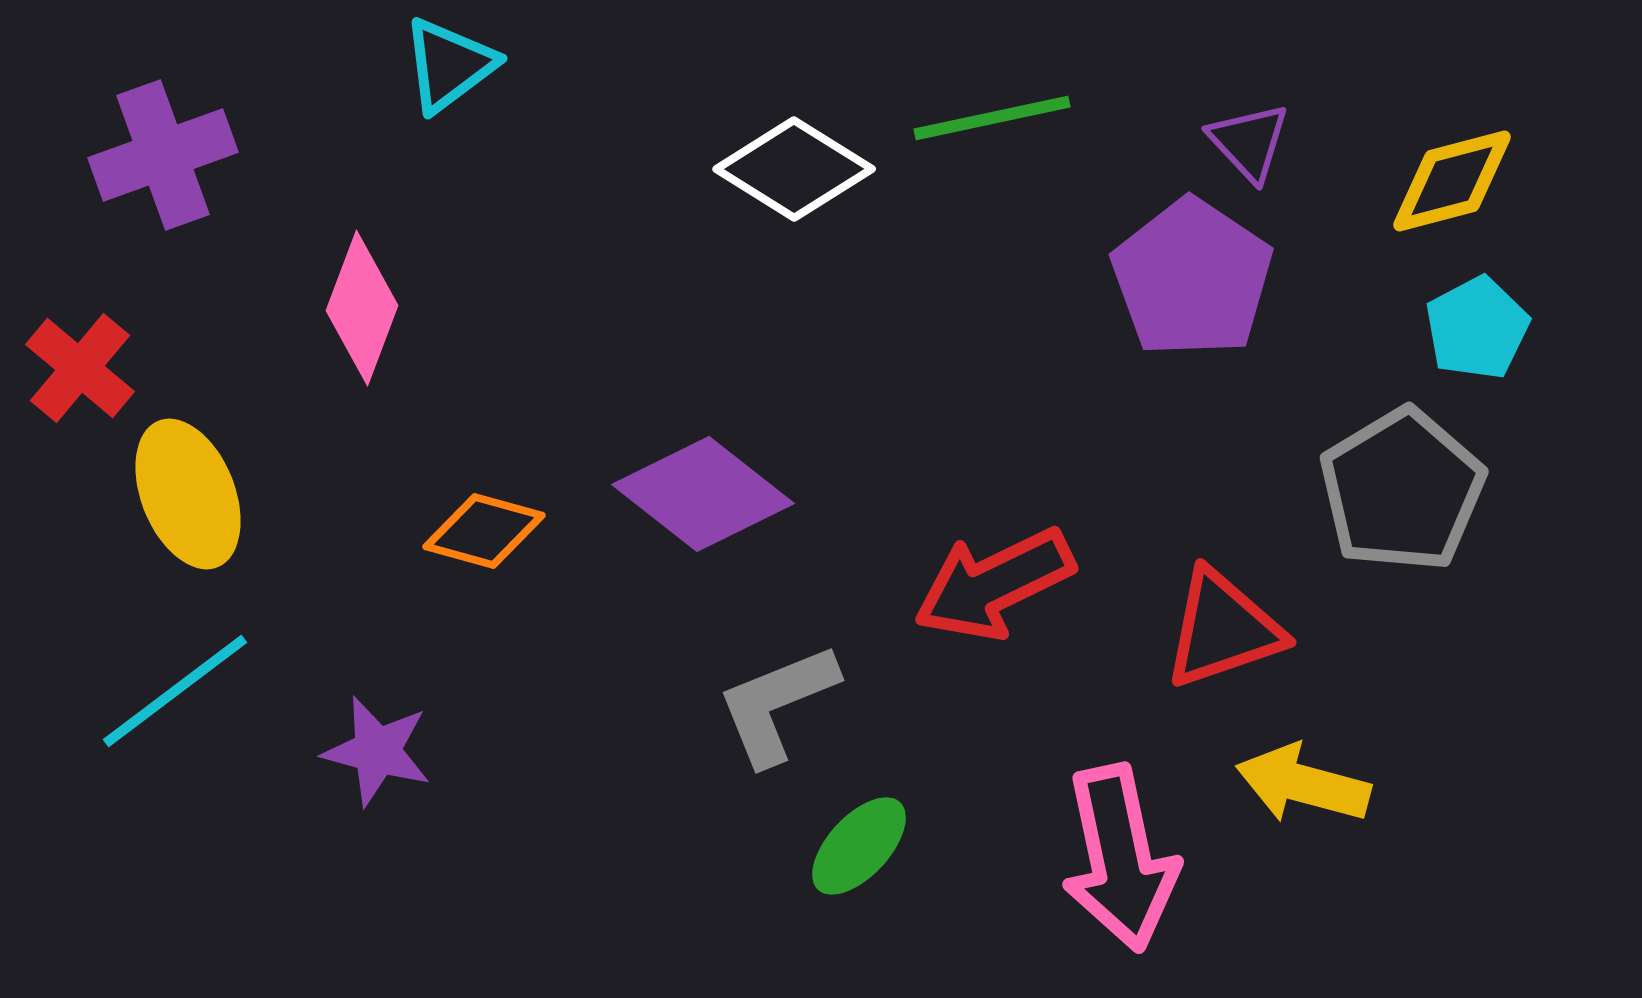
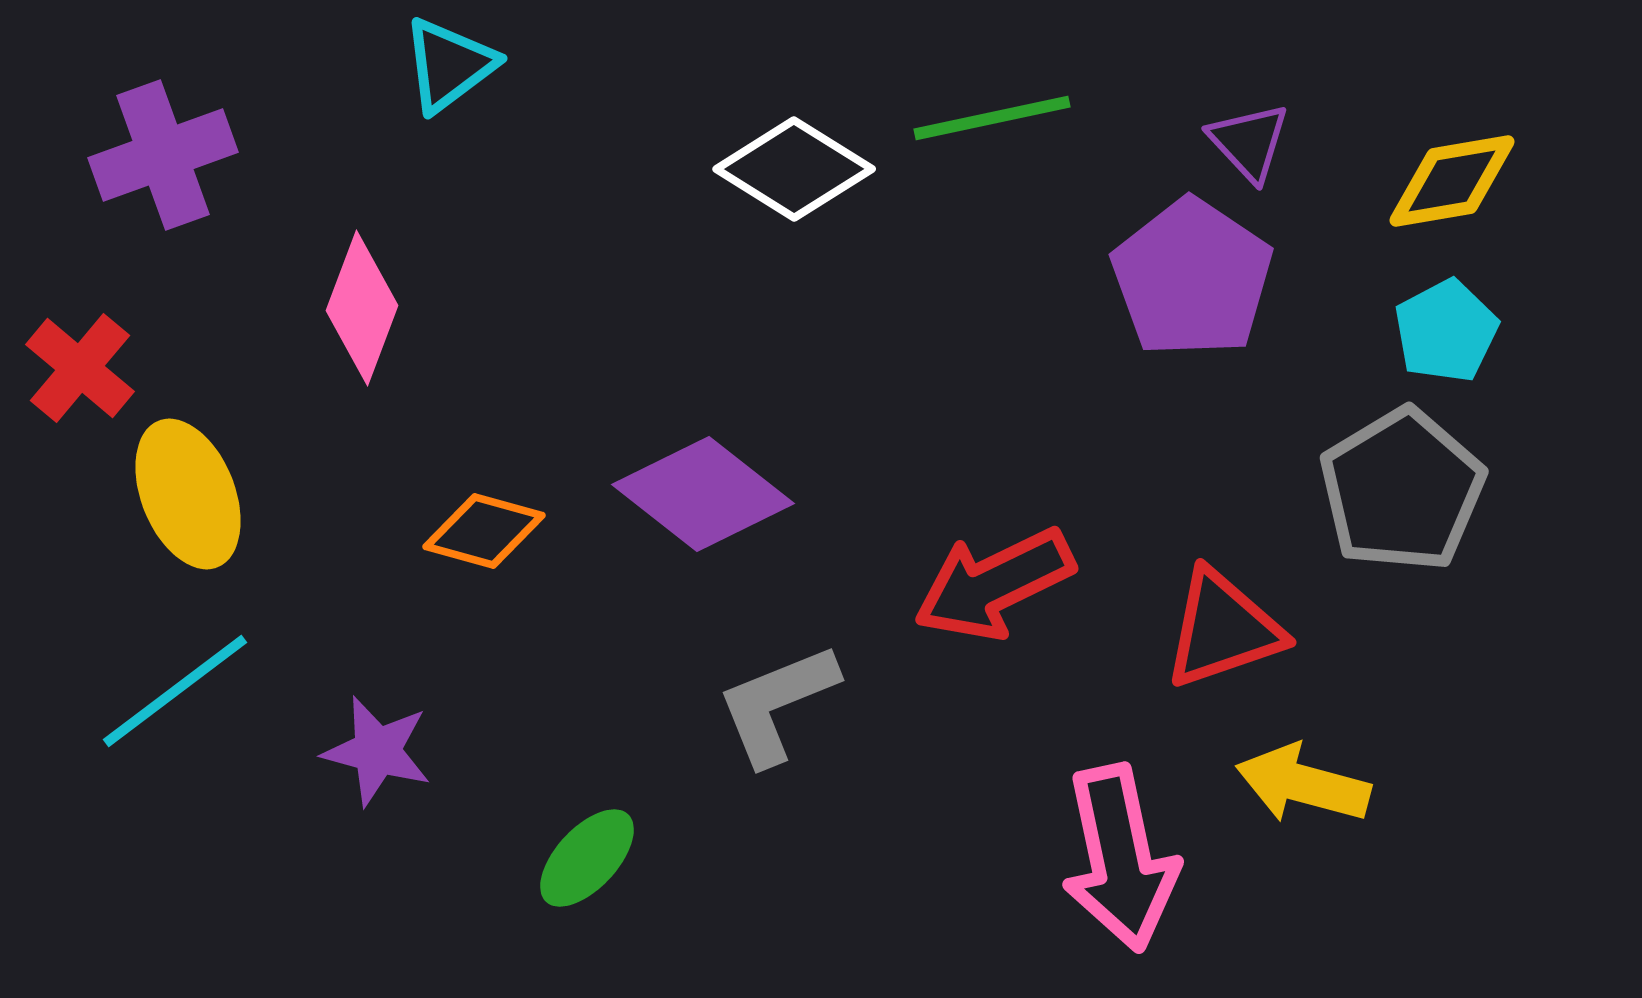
yellow diamond: rotated 5 degrees clockwise
cyan pentagon: moved 31 px left, 3 px down
green ellipse: moved 272 px left, 12 px down
